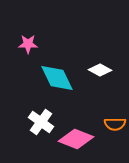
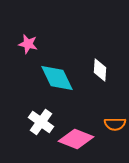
pink star: rotated 12 degrees clockwise
white diamond: rotated 65 degrees clockwise
